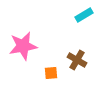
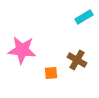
cyan rectangle: moved 2 px down
pink star: moved 1 px left, 4 px down; rotated 16 degrees clockwise
